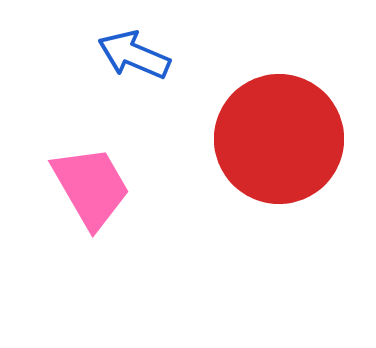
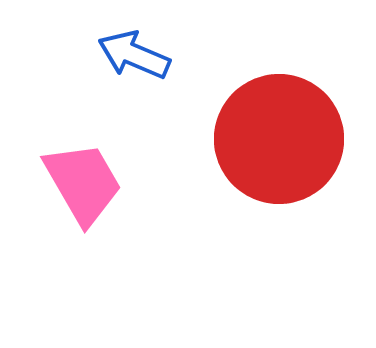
pink trapezoid: moved 8 px left, 4 px up
